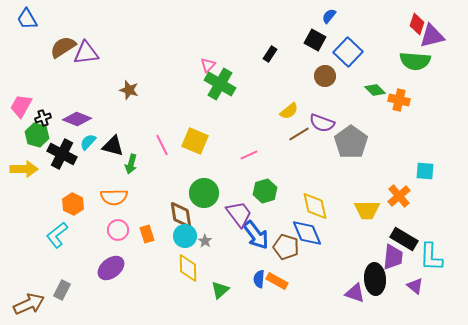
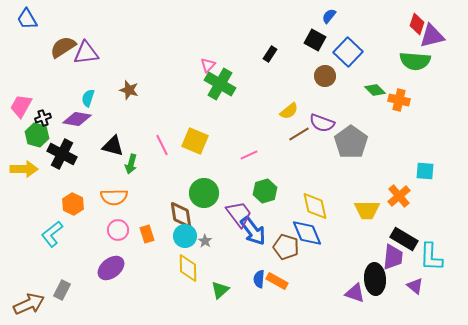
purple diamond at (77, 119): rotated 12 degrees counterclockwise
cyan semicircle at (88, 142): moved 44 px up; rotated 24 degrees counterclockwise
cyan L-shape at (57, 235): moved 5 px left, 1 px up
blue arrow at (256, 235): moved 3 px left, 4 px up
